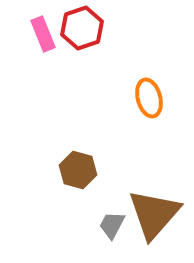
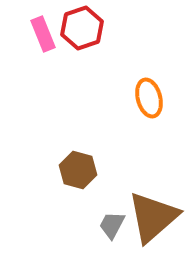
brown triangle: moved 1 px left, 3 px down; rotated 8 degrees clockwise
